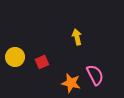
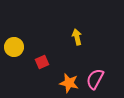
yellow circle: moved 1 px left, 10 px up
pink semicircle: moved 4 px down; rotated 125 degrees counterclockwise
orange star: moved 2 px left
